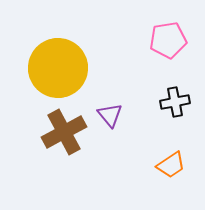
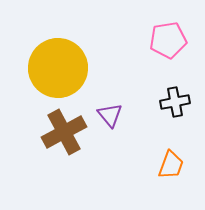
orange trapezoid: rotated 36 degrees counterclockwise
